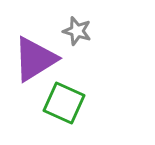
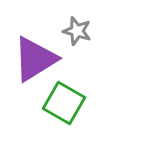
green square: rotated 6 degrees clockwise
